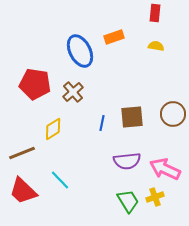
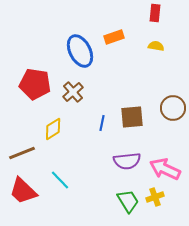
brown circle: moved 6 px up
